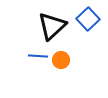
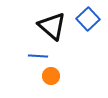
black triangle: rotated 36 degrees counterclockwise
orange circle: moved 10 px left, 16 px down
